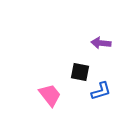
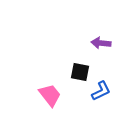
blue L-shape: rotated 10 degrees counterclockwise
